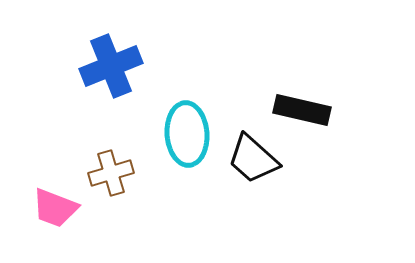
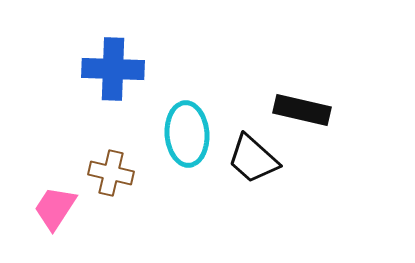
blue cross: moved 2 px right, 3 px down; rotated 24 degrees clockwise
brown cross: rotated 30 degrees clockwise
pink trapezoid: rotated 102 degrees clockwise
